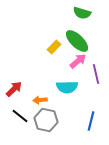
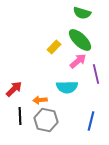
green ellipse: moved 3 px right, 1 px up
black line: rotated 48 degrees clockwise
